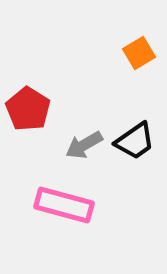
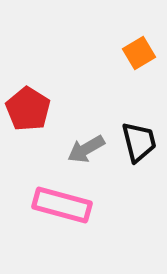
black trapezoid: moved 4 px right, 1 px down; rotated 69 degrees counterclockwise
gray arrow: moved 2 px right, 4 px down
pink rectangle: moved 2 px left
